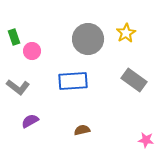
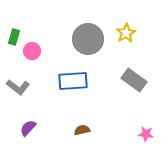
green rectangle: rotated 35 degrees clockwise
purple semicircle: moved 2 px left, 7 px down; rotated 18 degrees counterclockwise
pink star: moved 6 px up
